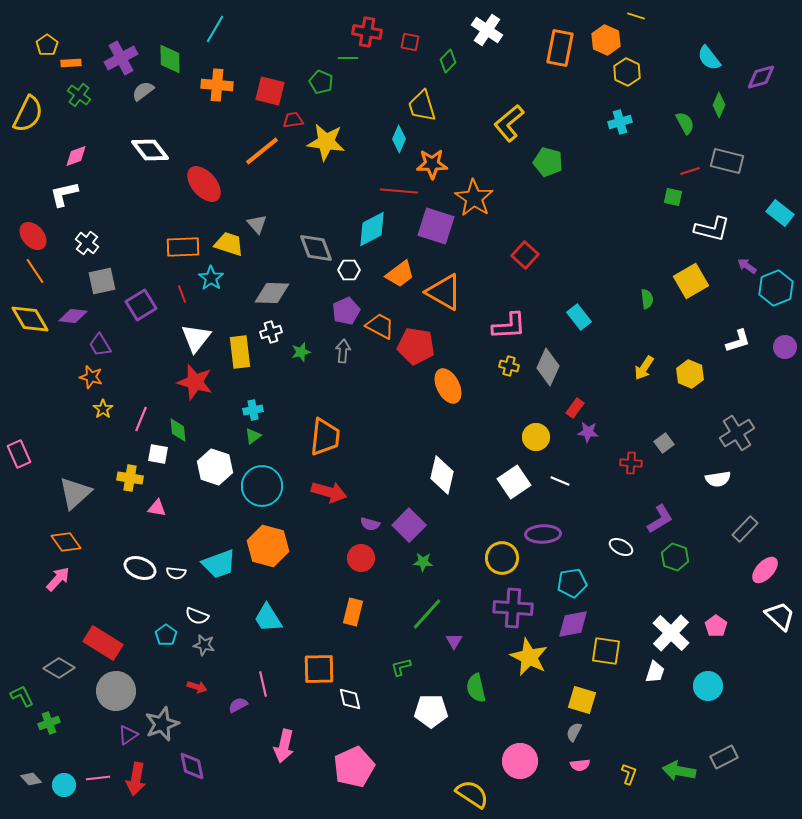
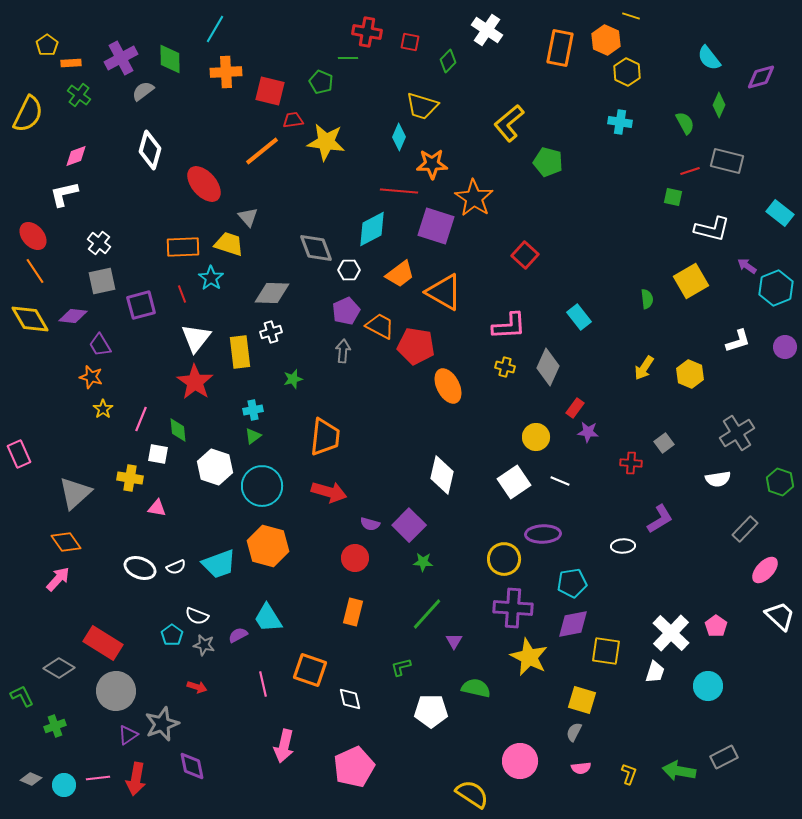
yellow line at (636, 16): moved 5 px left
orange cross at (217, 85): moved 9 px right, 13 px up; rotated 8 degrees counterclockwise
yellow trapezoid at (422, 106): rotated 56 degrees counterclockwise
cyan cross at (620, 122): rotated 25 degrees clockwise
cyan diamond at (399, 139): moved 2 px up
white diamond at (150, 150): rotated 54 degrees clockwise
gray triangle at (257, 224): moved 9 px left, 7 px up
white cross at (87, 243): moved 12 px right
purple square at (141, 305): rotated 16 degrees clockwise
green star at (301, 352): moved 8 px left, 27 px down
yellow cross at (509, 366): moved 4 px left, 1 px down
red star at (195, 382): rotated 18 degrees clockwise
white ellipse at (621, 547): moved 2 px right, 1 px up; rotated 30 degrees counterclockwise
green hexagon at (675, 557): moved 105 px right, 75 px up
red circle at (361, 558): moved 6 px left
yellow circle at (502, 558): moved 2 px right, 1 px down
white semicircle at (176, 573): moved 6 px up; rotated 30 degrees counterclockwise
cyan pentagon at (166, 635): moved 6 px right
orange square at (319, 669): moved 9 px left, 1 px down; rotated 20 degrees clockwise
green semicircle at (476, 688): rotated 116 degrees clockwise
purple semicircle at (238, 705): moved 70 px up
green cross at (49, 723): moved 6 px right, 3 px down
pink semicircle at (580, 765): moved 1 px right, 3 px down
gray diamond at (31, 779): rotated 25 degrees counterclockwise
